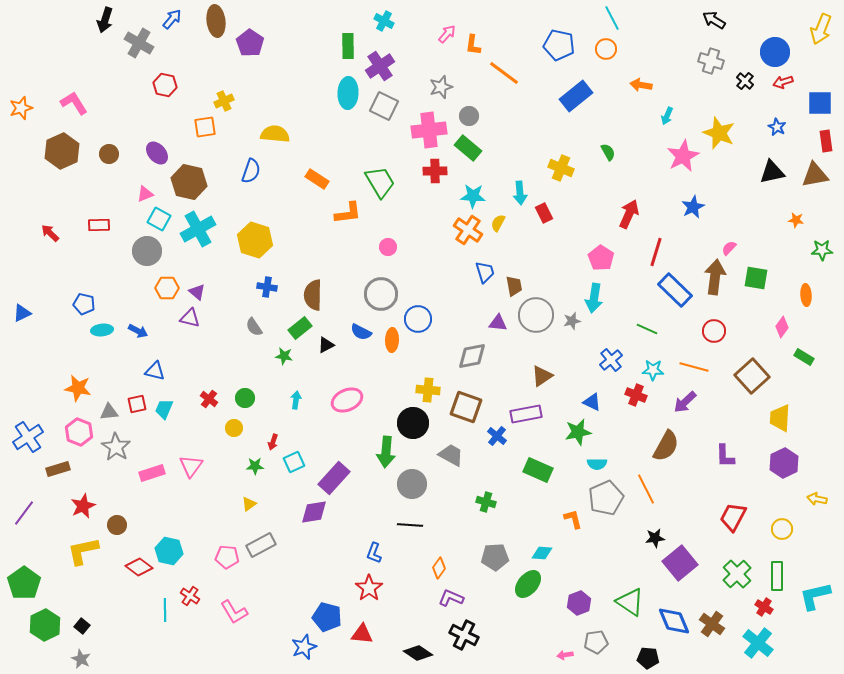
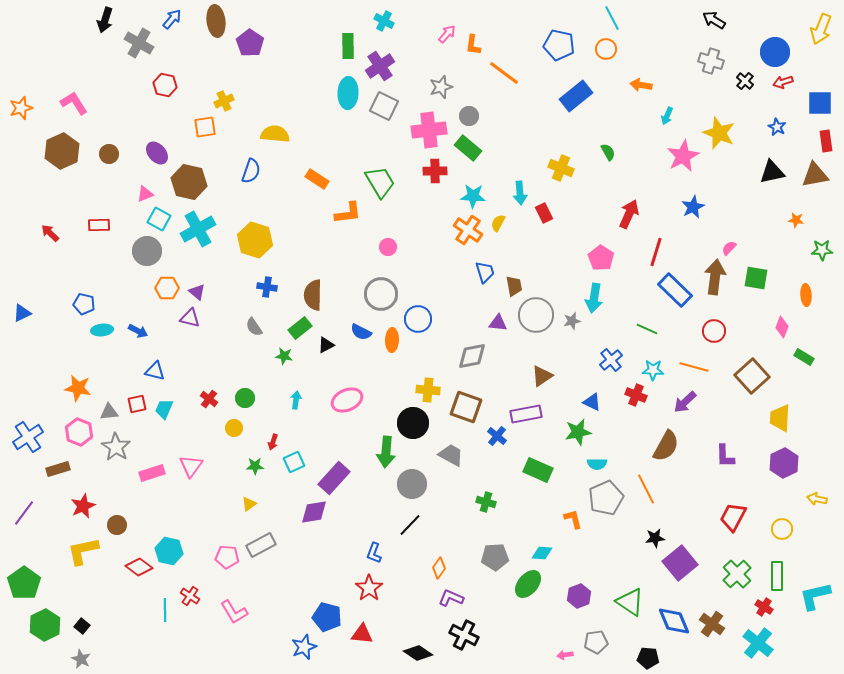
pink diamond at (782, 327): rotated 15 degrees counterclockwise
black line at (410, 525): rotated 50 degrees counterclockwise
purple hexagon at (579, 603): moved 7 px up
